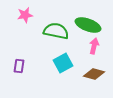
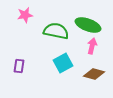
pink arrow: moved 2 px left
